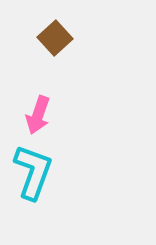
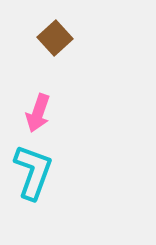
pink arrow: moved 2 px up
